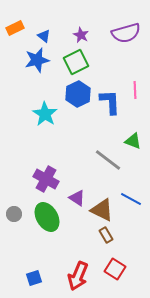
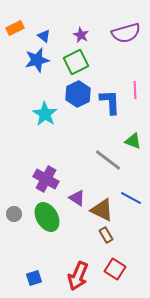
blue line: moved 1 px up
